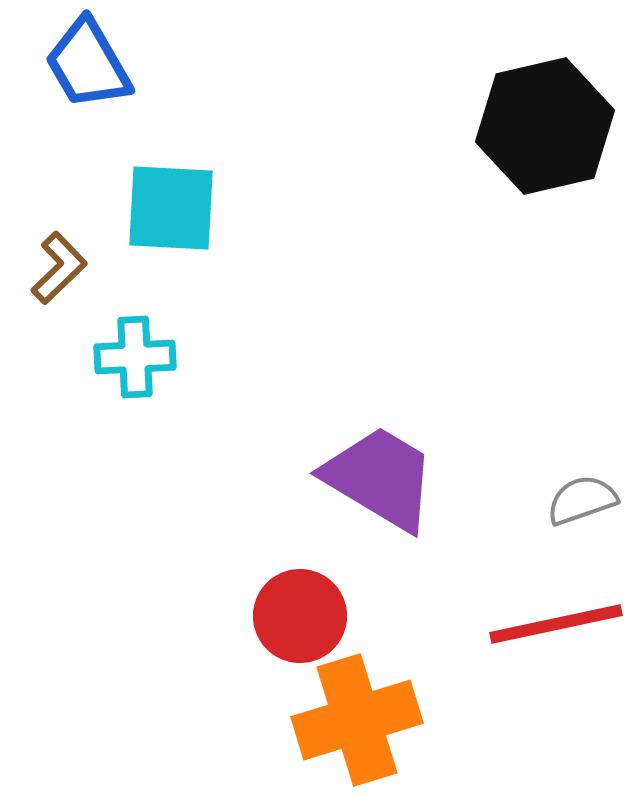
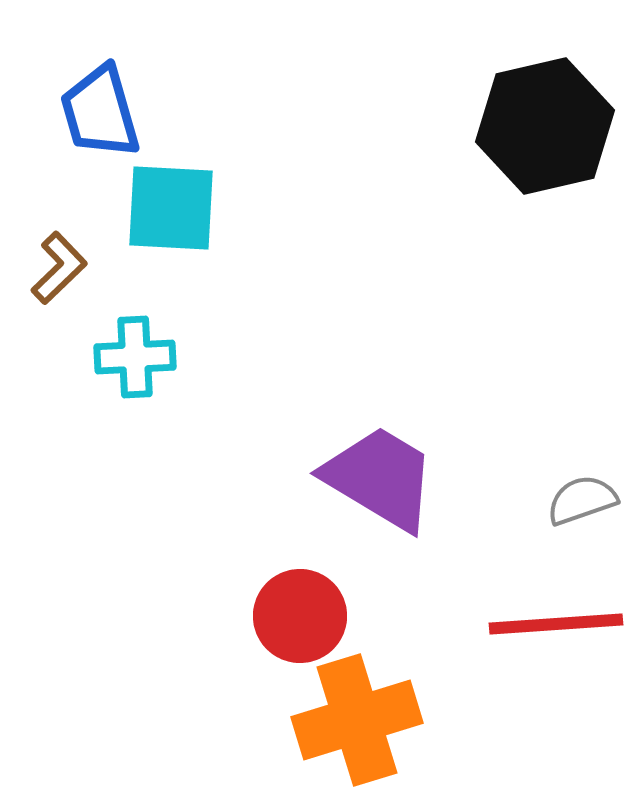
blue trapezoid: moved 12 px right, 48 px down; rotated 14 degrees clockwise
red line: rotated 8 degrees clockwise
